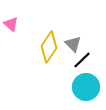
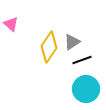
gray triangle: moved 1 px left, 2 px up; rotated 42 degrees clockwise
black line: rotated 24 degrees clockwise
cyan circle: moved 2 px down
